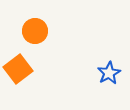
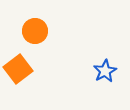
blue star: moved 4 px left, 2 px up
